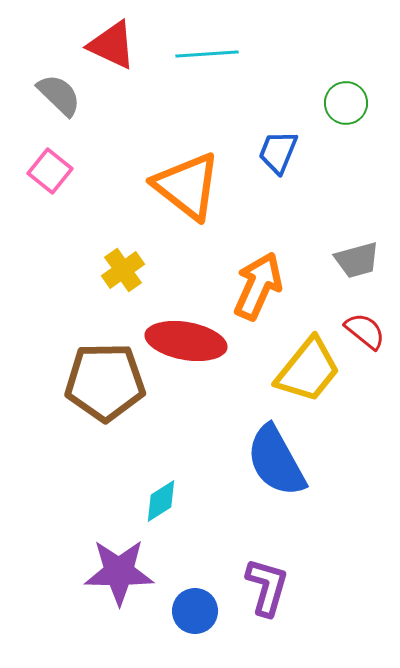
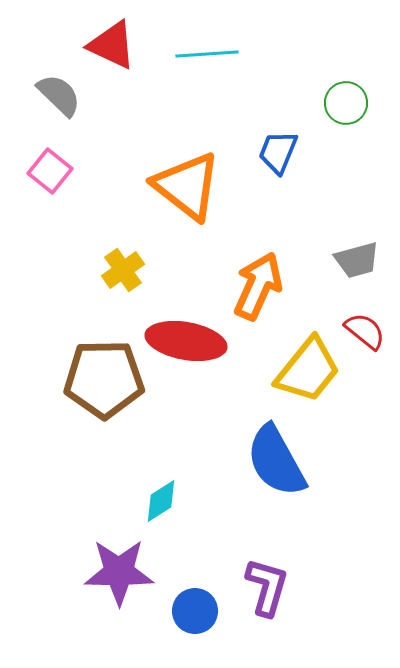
brown pentagon: moved 1 px left, 3 px up
